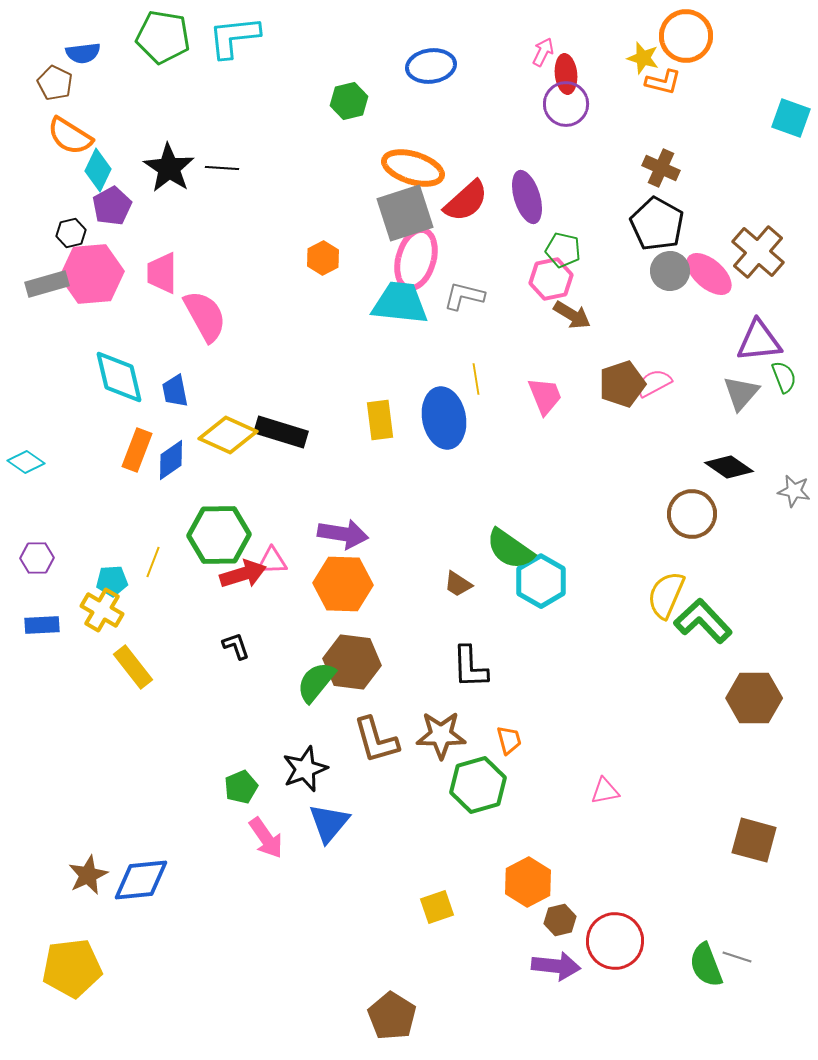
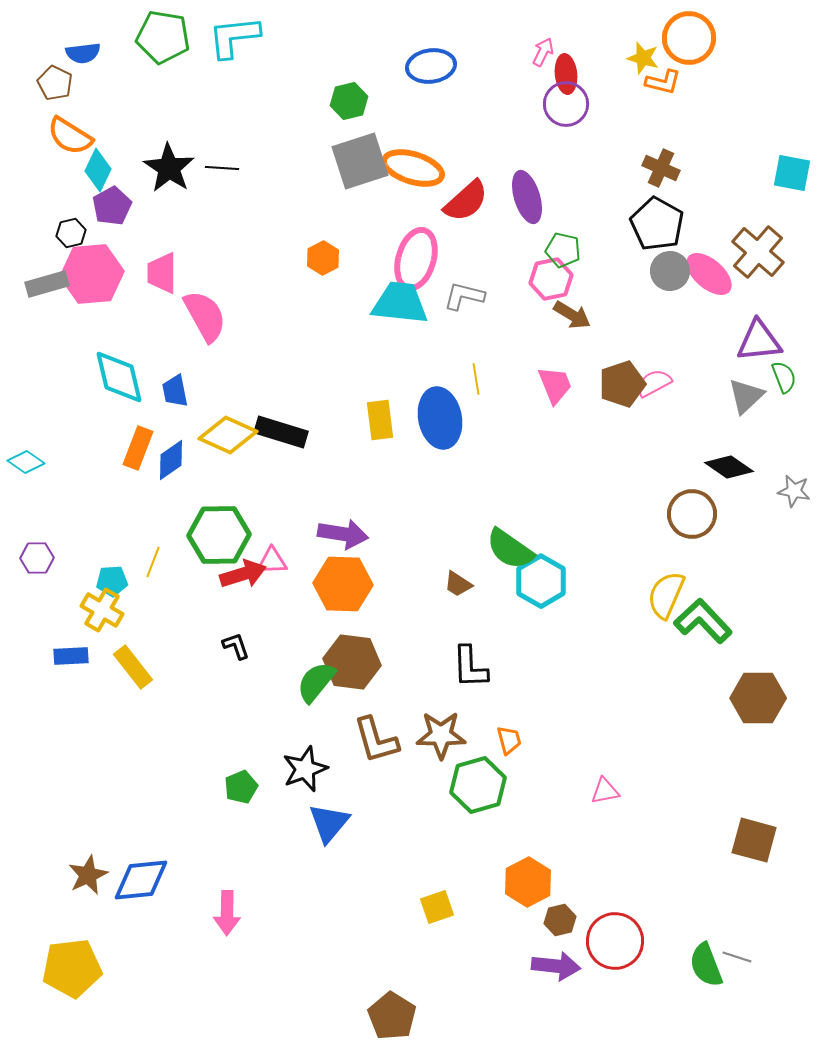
orange circle at (686, 36): moved 3 px right, 2 px down
cyan square at (791, 118): moved 1 px right, 55 px down; rotated 9 degrees counterclockwise
gray square at (405, 213): moved 45 px left, 52 px up
gray triangle at (741, 393): moved 5 px right, 3 px down; rotated 6 degrees clockwise
pink trapezoid at (545, 396): moved 10 px right, 11 px up
blue ellipse at (444, 418): moved 4 px left
orange rectangle at (137, 450): moved 1 px right, 2 px up
blue rectangle at (42, 625): moved 29 px right, 31 px down
brown hexagon at (754, 698): moved 4 px right
pink arrow at (266, 838): moved 39 px left, 75 px down; rotated 36 degrees clockwise
